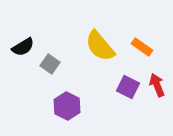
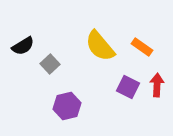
black semicircle: moved 1 px up
gray square: rotated 12 degrees clockwise
red arrow: rotated 25 degrees clockwise
purple hexagon: rotated 20 degrees clockwise
